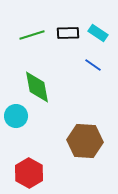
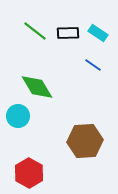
green line: moved 3 px right, 4 px up; rotated 55 degrees clockwise
green diamond: rotated 20 degrees counterclockwise
cyan circle: moved 2 px right
brown hexagon: rotated 8 degrees counterclockwise
